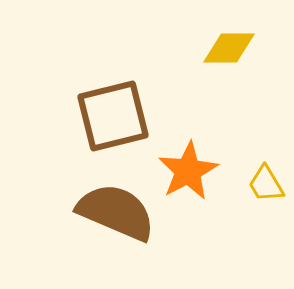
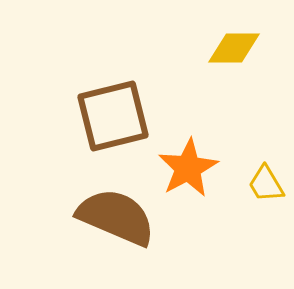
yellow diamond: moved 5 px right
orange star: moved 3 px up
brown semicircle: moved 5 px down
